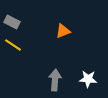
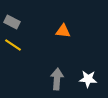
orange triangle: rotated 28 degrees clockwise
gray arrow: moved 2 px right, 1 px up
